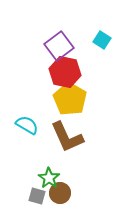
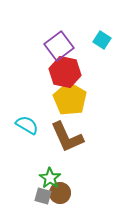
green star: moved 1 px right
gray square: moved 6 px right
